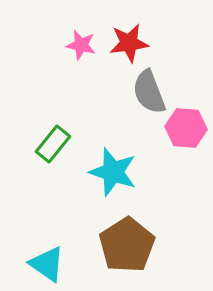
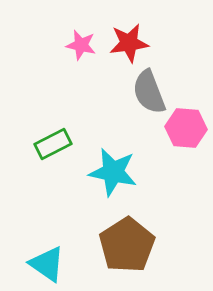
green rectangle: rotated 24 degrees clockwise
cyan star: rotated 6 degrees counterclockwise
